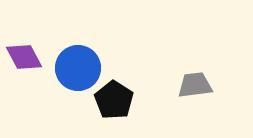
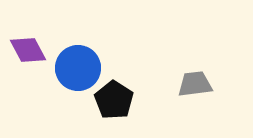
purple diamond: moved 4 px right, 7 px up
gray trapezoid: moved 1 px up
